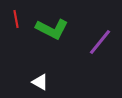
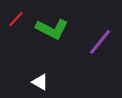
red line: rotated 54 degrees clockwise
